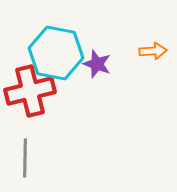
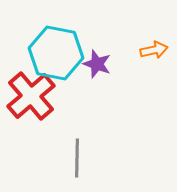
orange arrow: moved 1 px right, 1 px up; rotated 8 degrees counterclockwise
red cross: moved 1 px right, 5 px down; rotated 27 degrees counterclockwise
gray line: moved 52 px right
